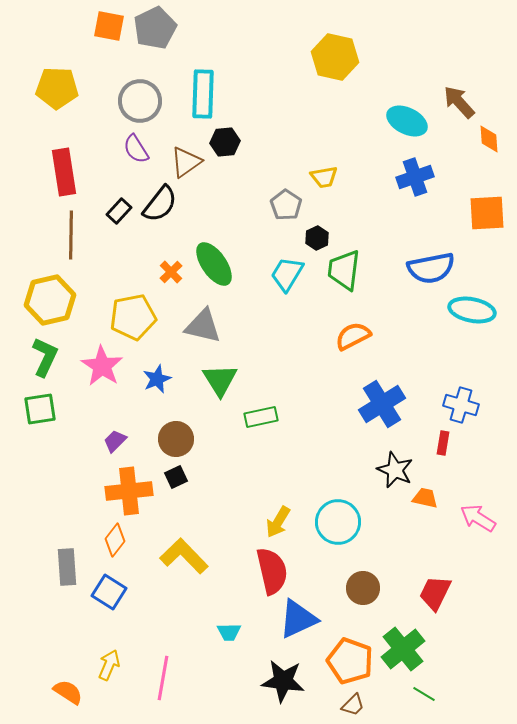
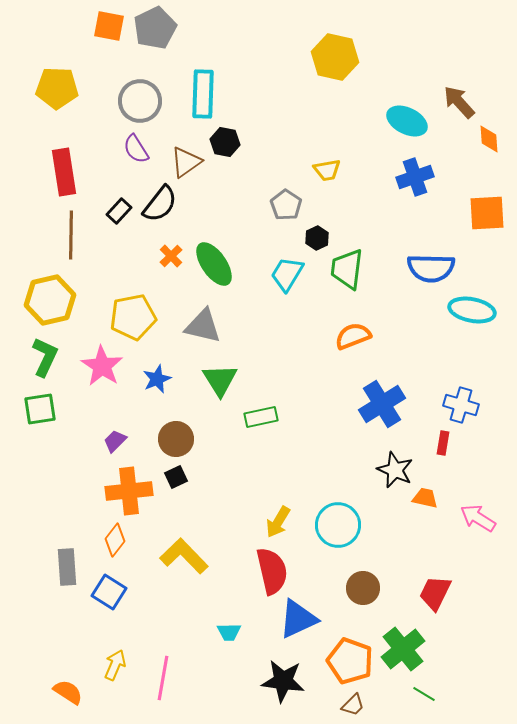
black hexagon at (225, 142): rotated 16 degrees clockwise
yellow trapezoid at (324, 177): moved 3 px right, 7 px up
blue semicircle at (431, 268): rotated 12 degrees clockwise
green trapezoid at (344, 270): moved 3 px right, 1 px up
orange cross at (171, 272): moved 16 px up
orange semicircle at (353, 336): rotated 6 degrees clockwise
cyan circle at (338, 522): moved 3 px down
yellow arrow at (109, 665): moved 6 px right
